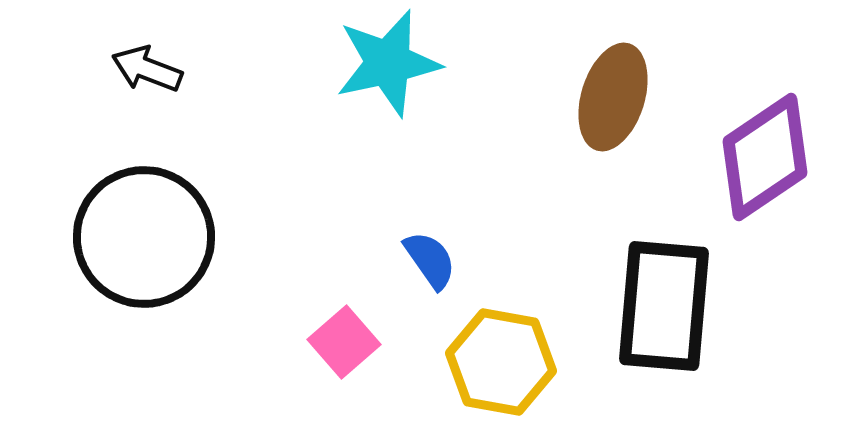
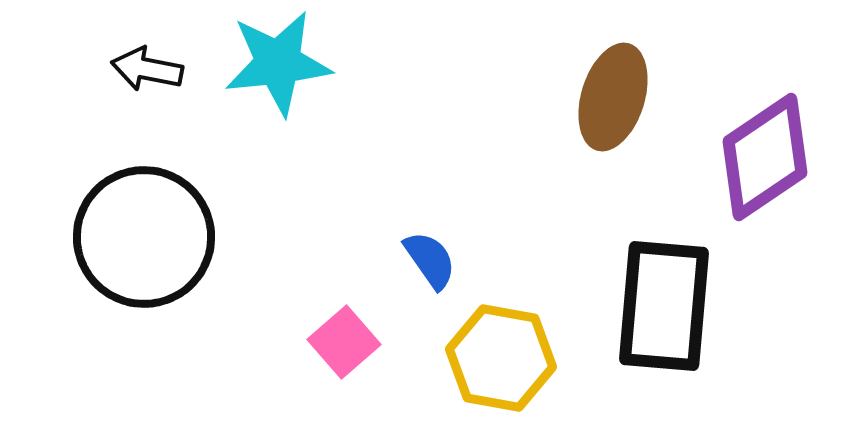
cyan star: moved 110 px left; rotated 6 degrees clockwise
black arrow: rotated 10 degrees counterclockwise
yellow hexagon: moved 4 px up
